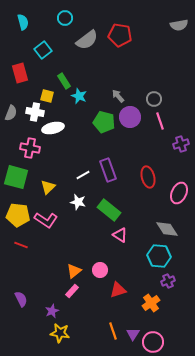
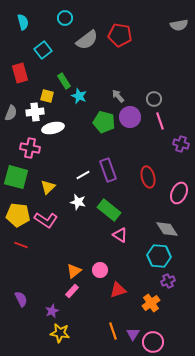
white cross at (35, 112): rotated 18 degrees counterclockwise
purple cross at (181, 144): rotated 35 degrees clockwise
